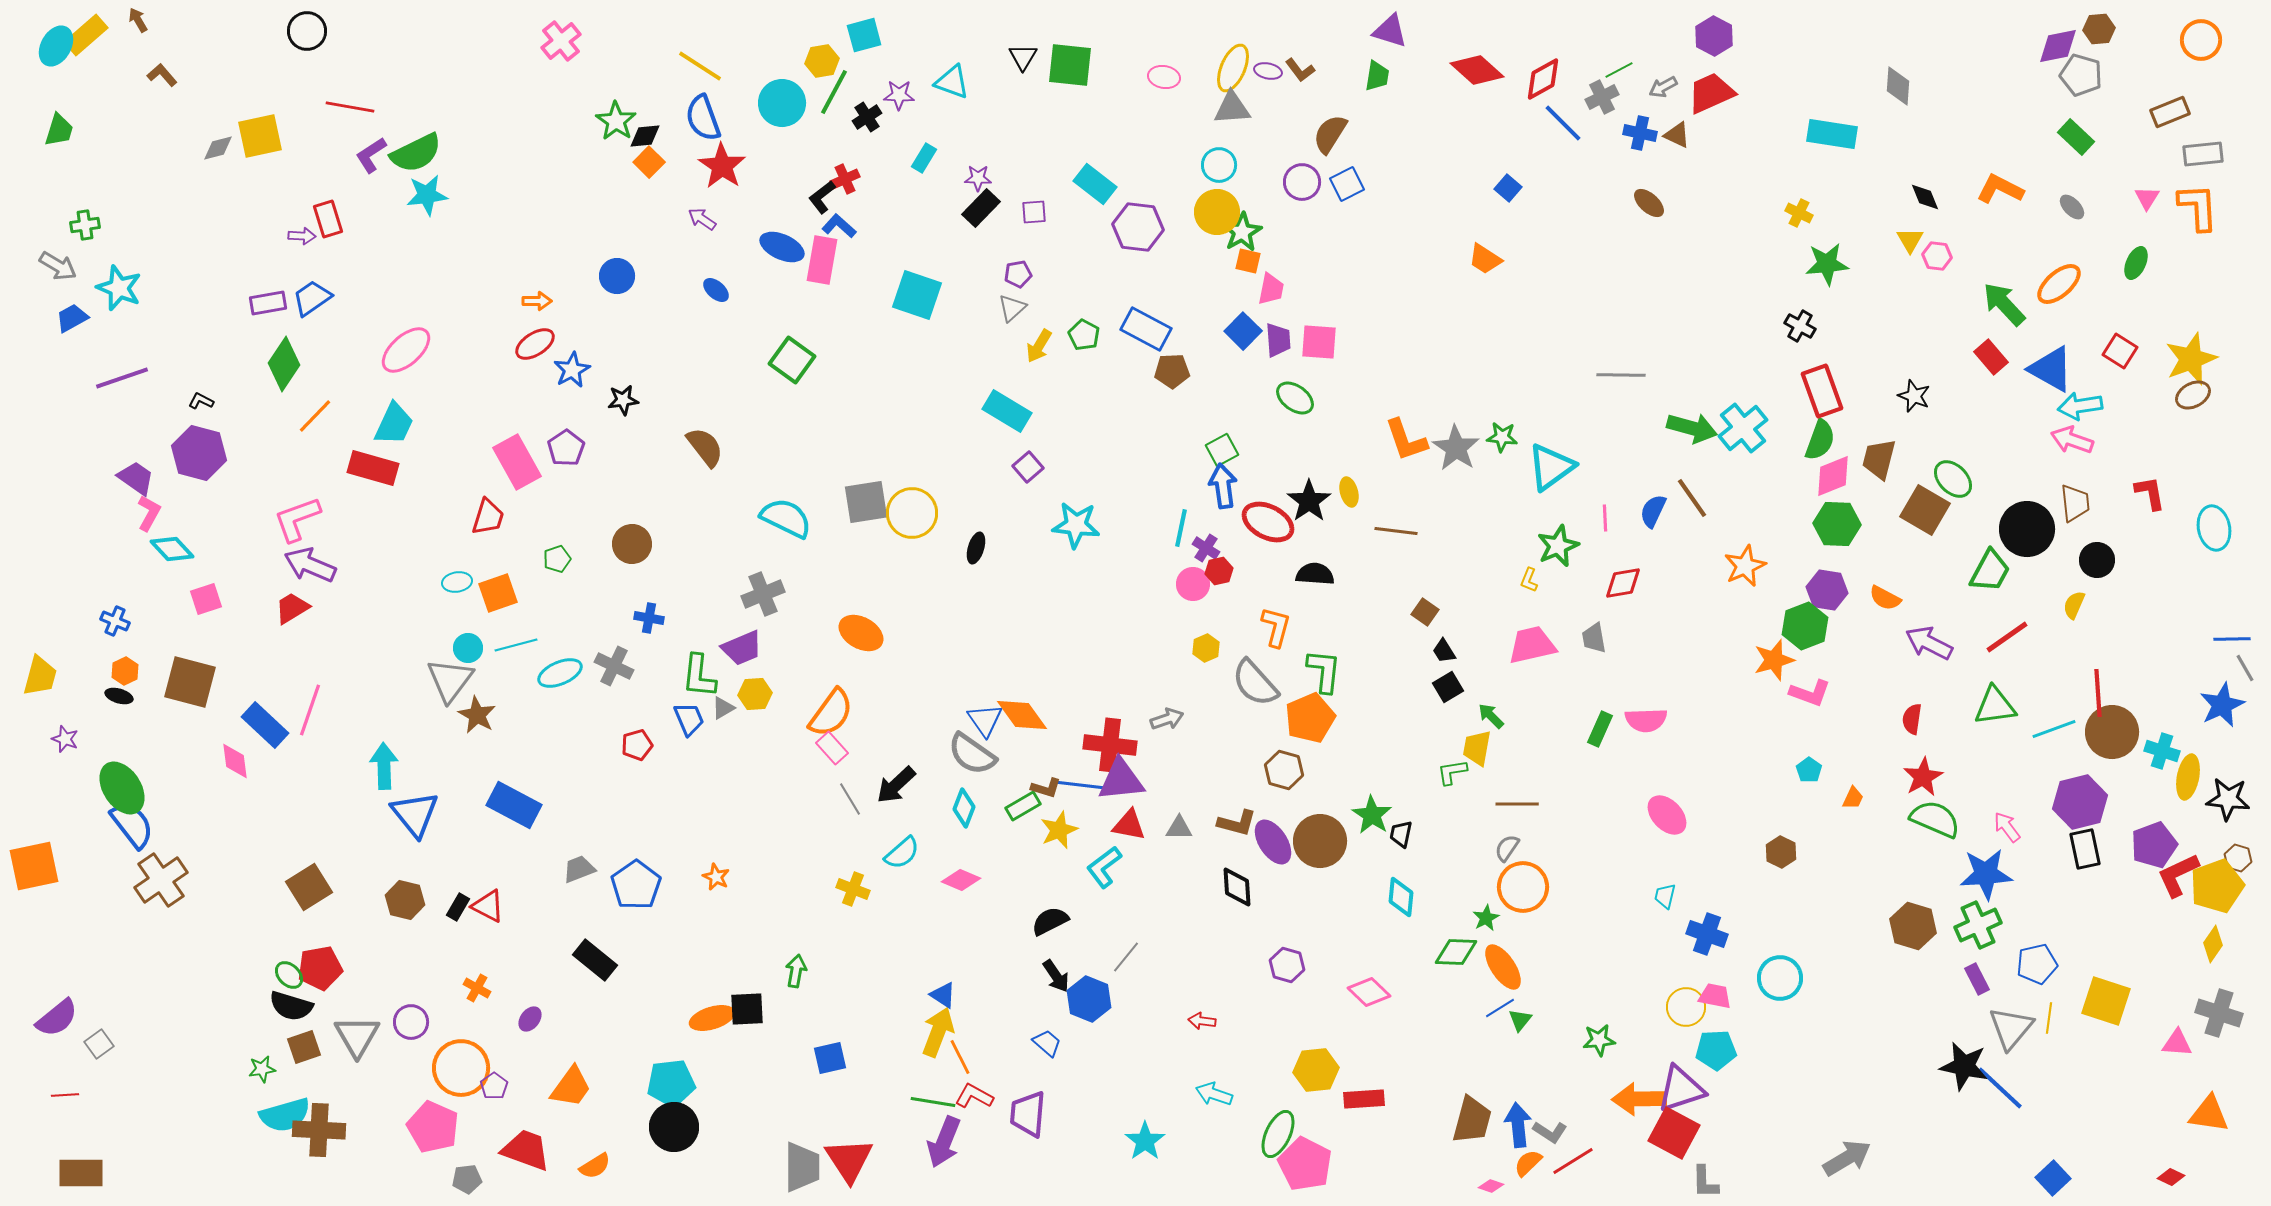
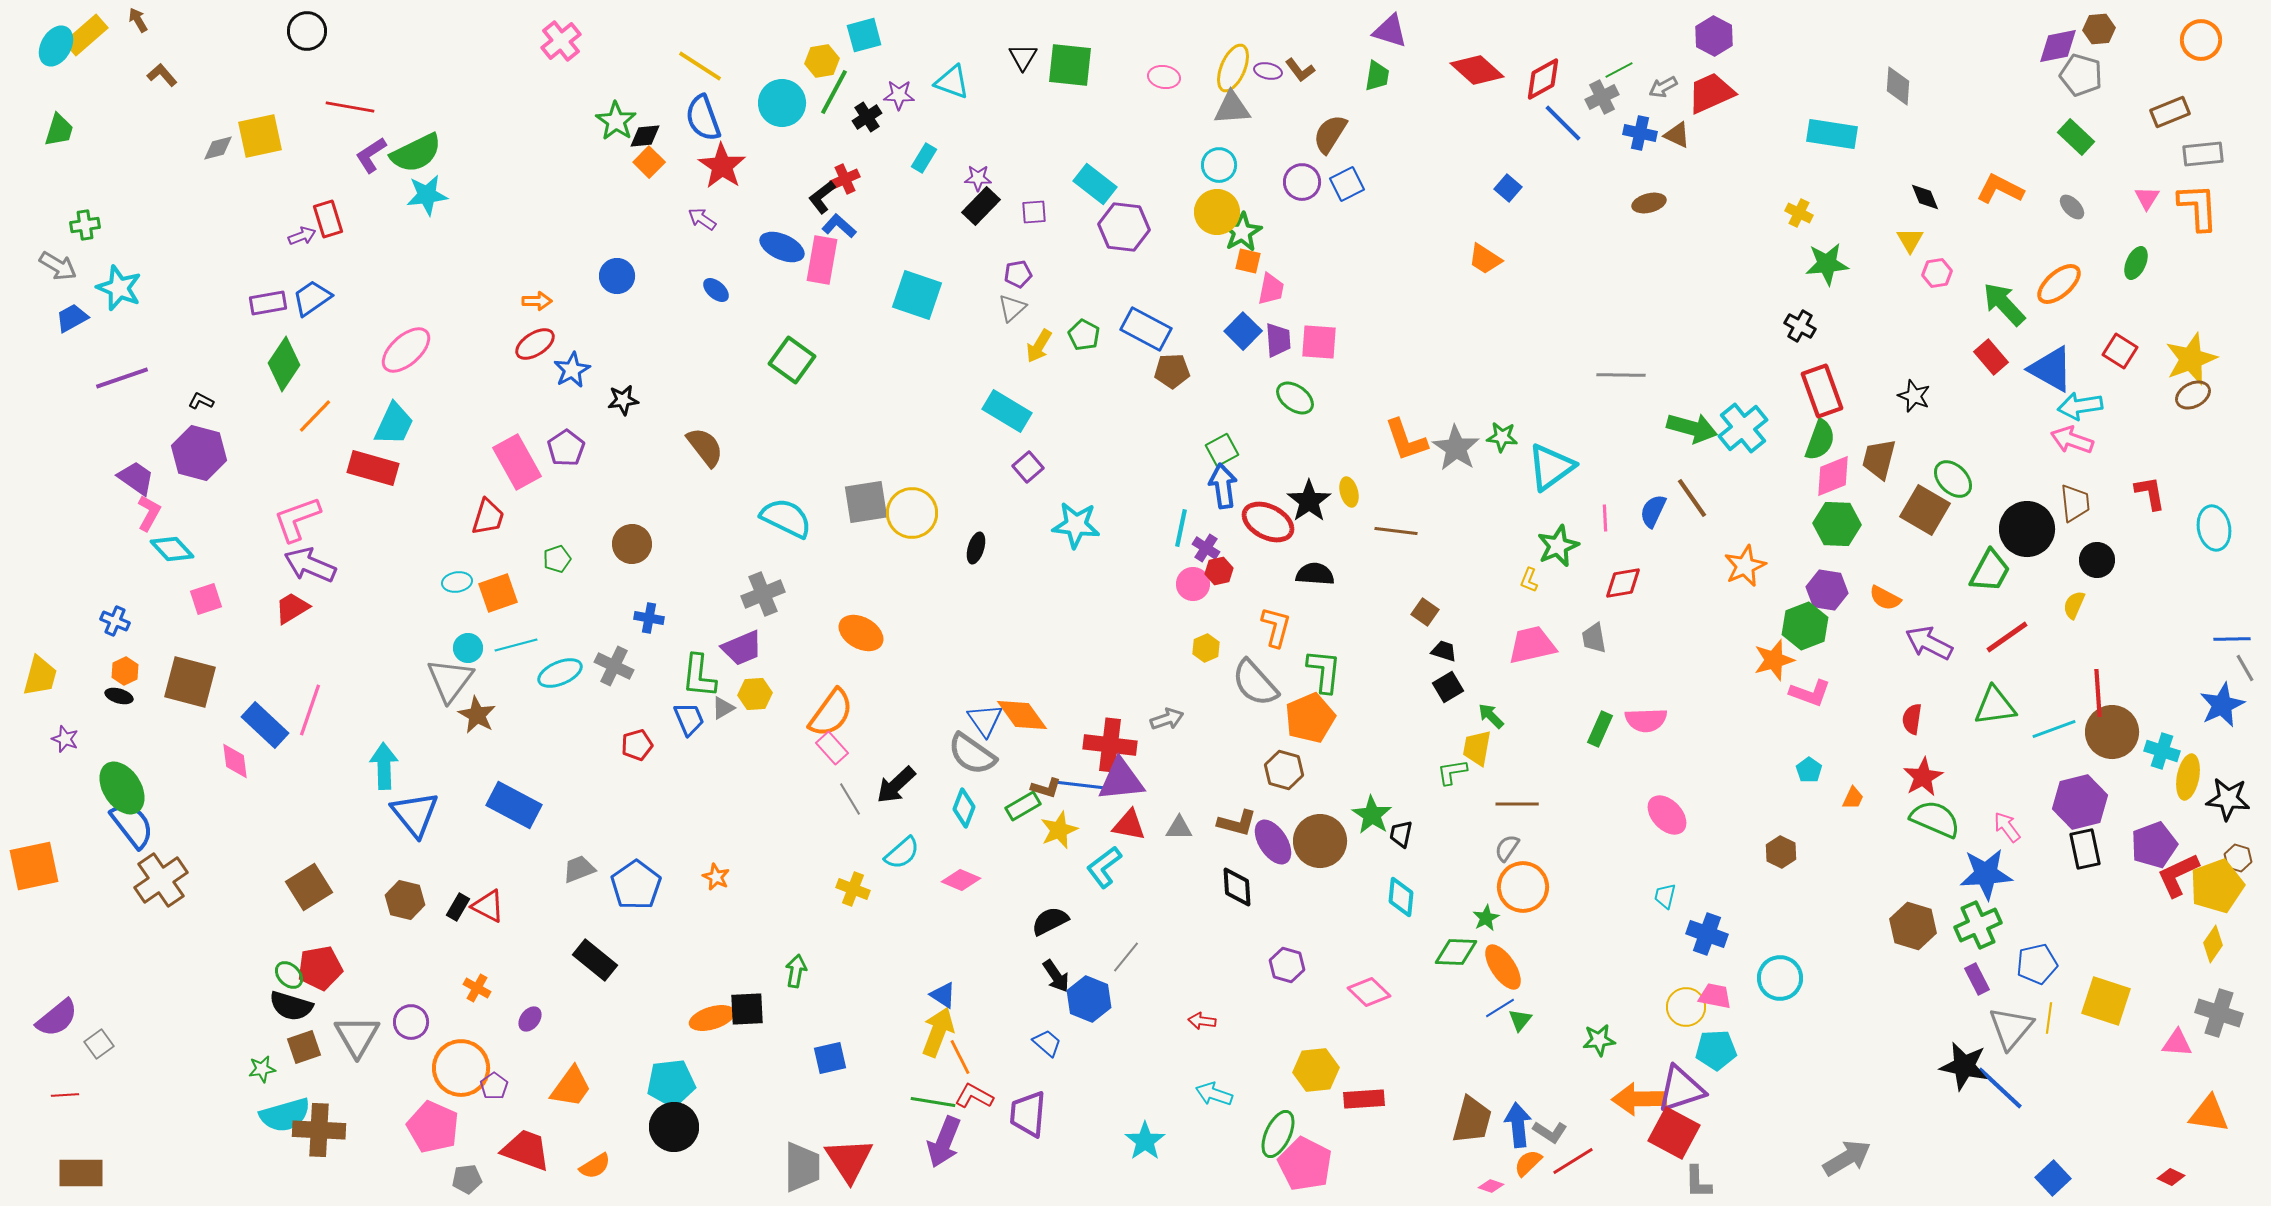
brown ellipse at (1649, 203): rotated 56 degrees counterclockwise
black rectangle at (981, 208): moved 2 px up
purple hexagon at (1138, 227): moved 14 px left
purple arrow at (302, 236): rotated 24 degrees counterclockwise
pink hexagon at (1937, 256): moved 17 px down; rotated 16 degrees counterclockwise
black trapezoid at (1444, 651): rotated 140 degrees clockwise
gray L-shape at (1705, 1182): moved 7 px left
